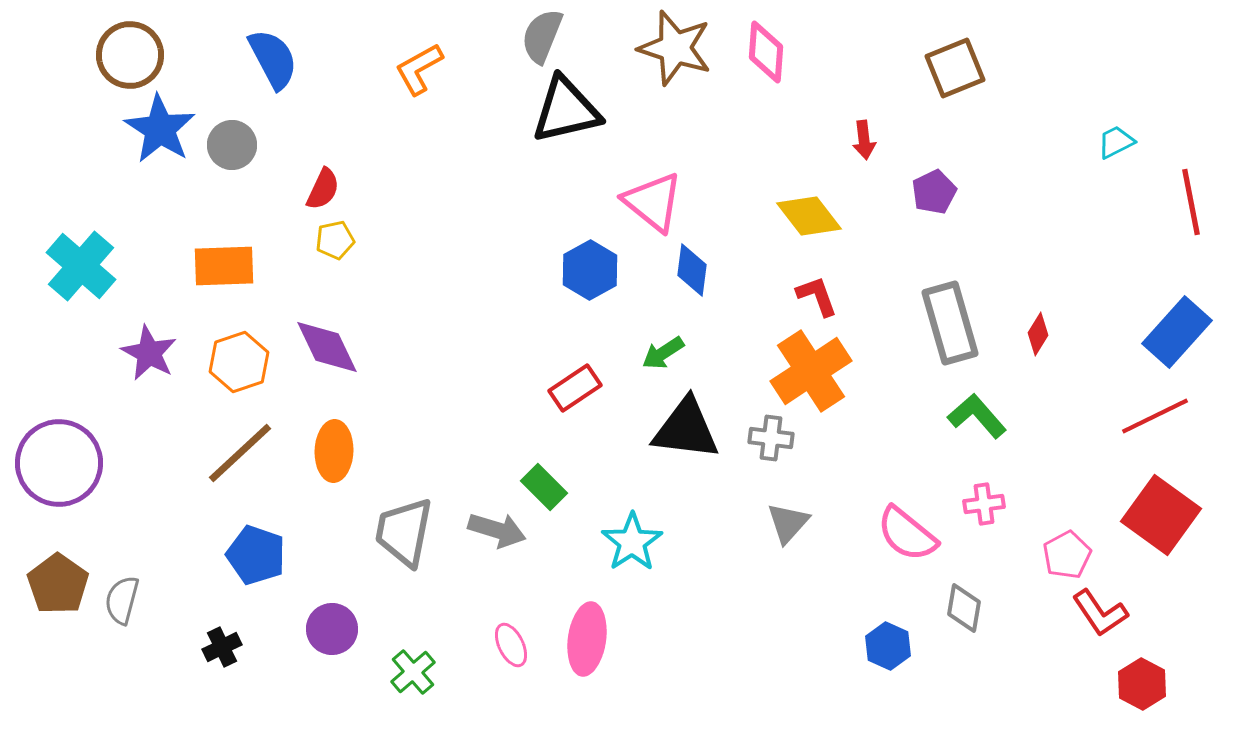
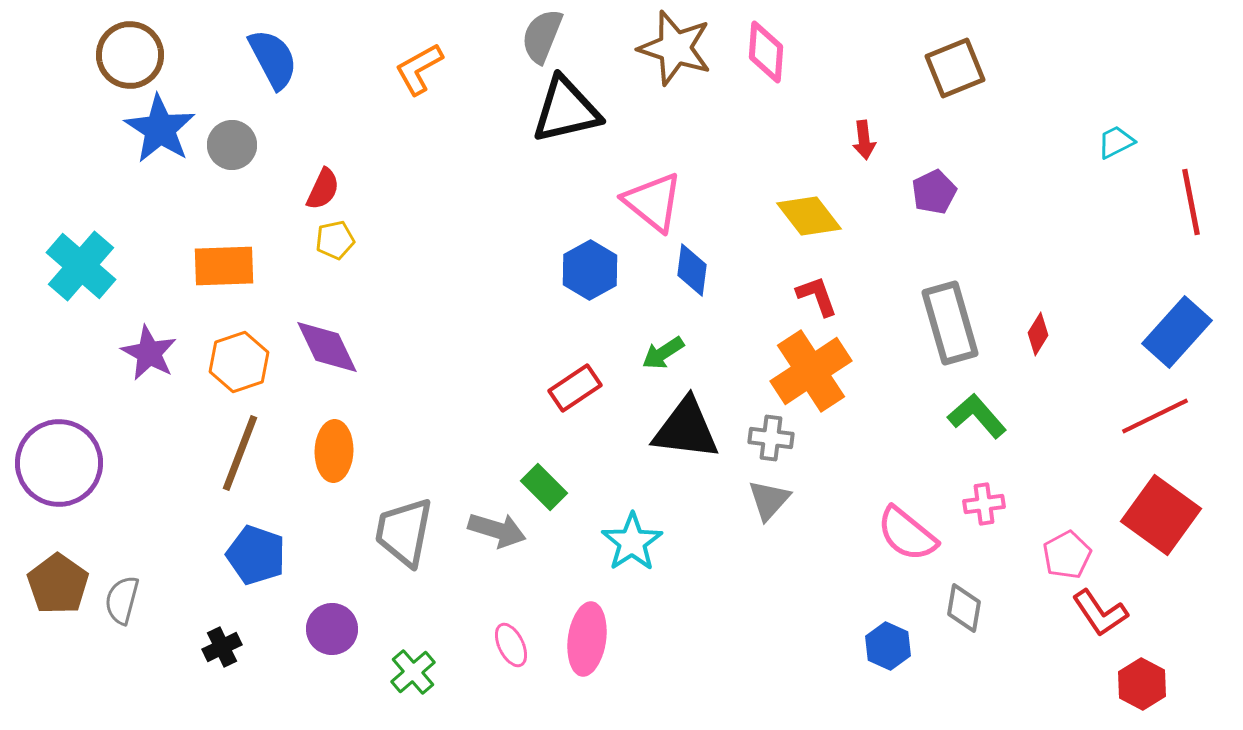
brown line at (240, 453): rotated 26 degrees counterclockwise
gray triangle at (788, 523): moved 19 px left, 23 px up
